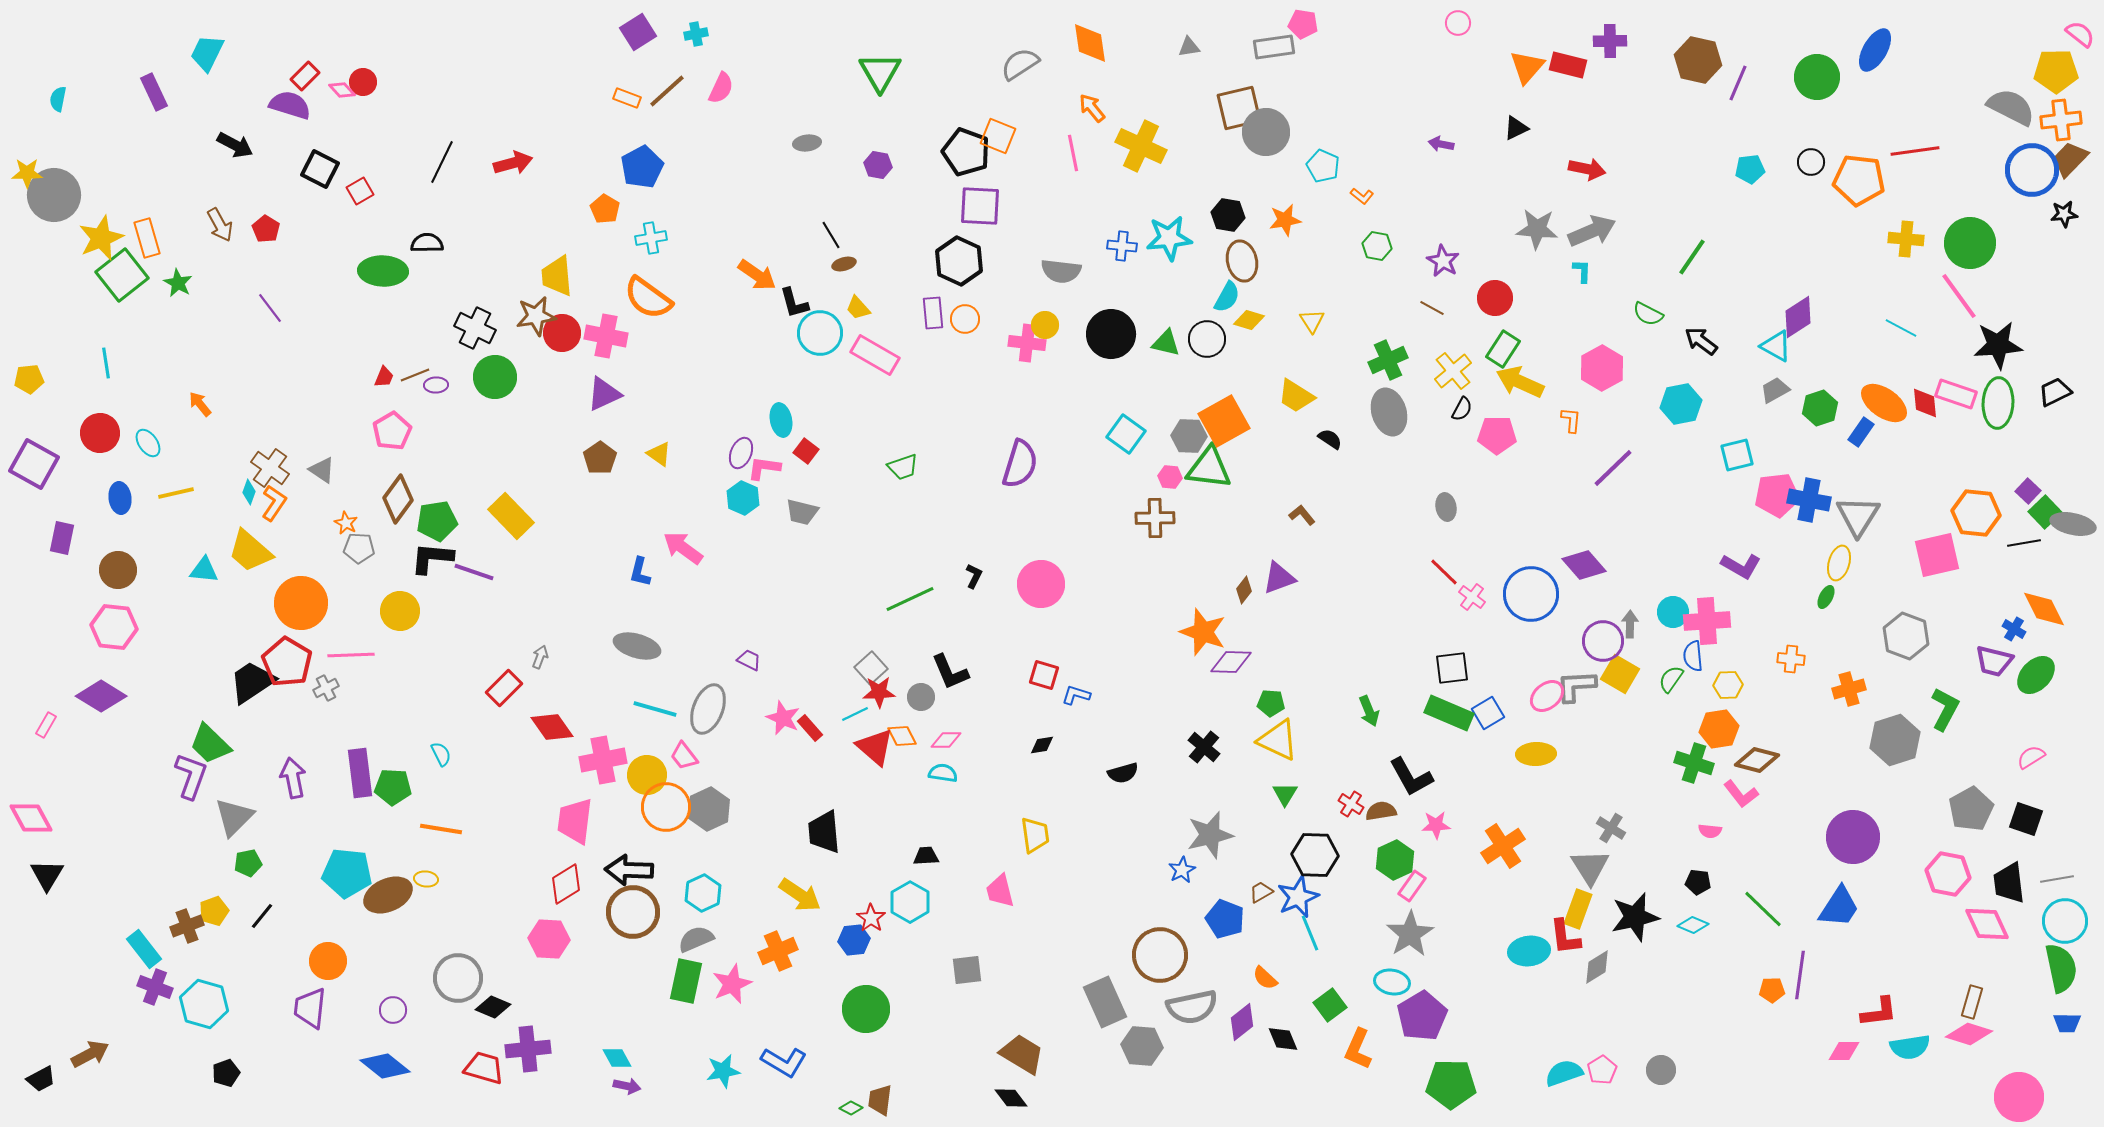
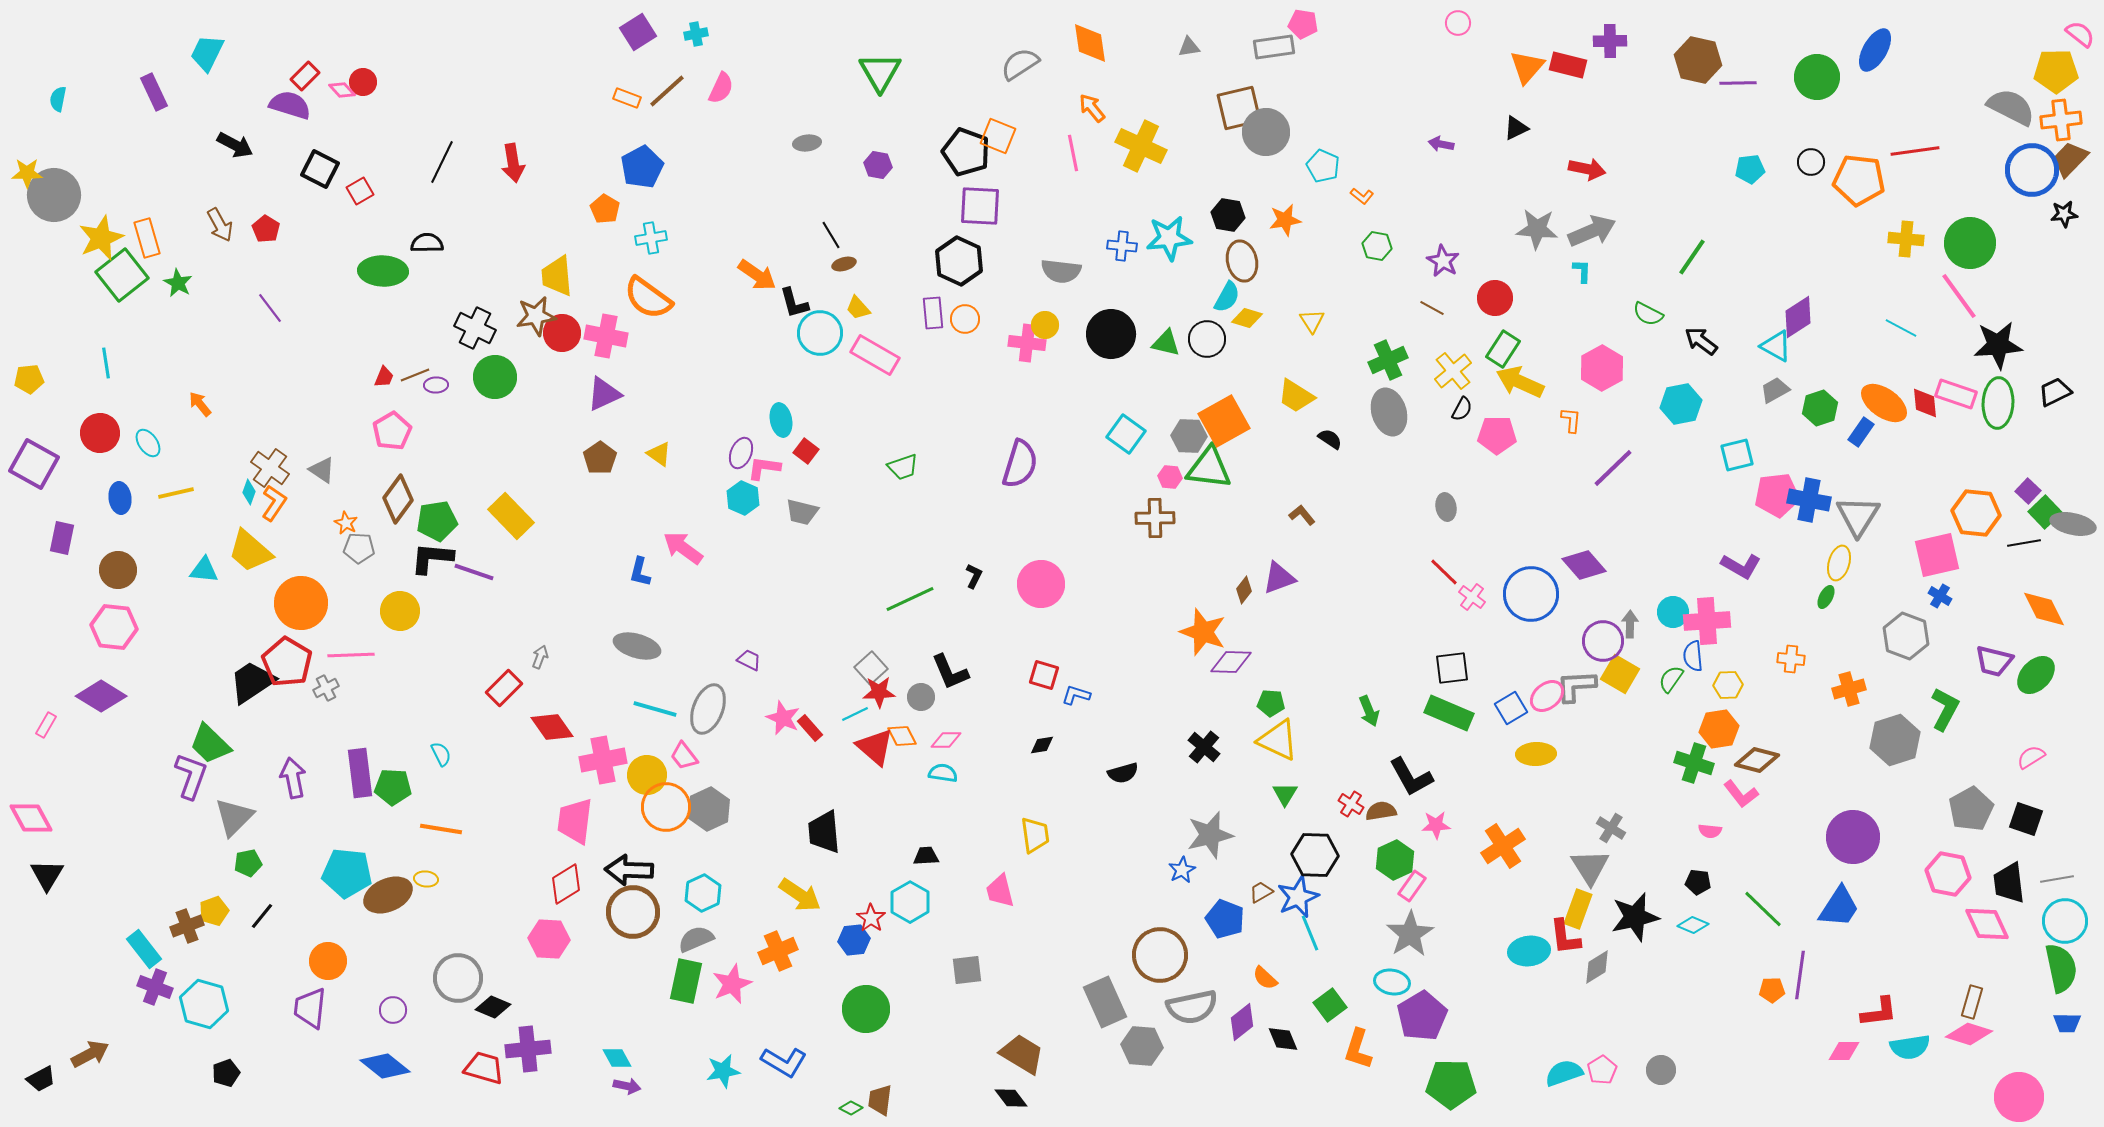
purple line at (1738, 83): rotated 66 degrees clockwise
red arrow at (513, 163): rotated 96 degrees clockwise
yellow diamond at (1249, 320): moved 2 px left, 2 px up
blue cross at (2014, 629): moved 74 px left, 33 px up
blue square at (1488, 713): moved 23 px right, 5 px up
orange L-shape at (1358, 1049): rotated 6 degrees counterclockwise
